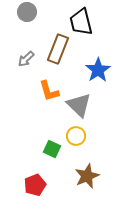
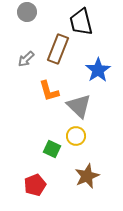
gray triangle: moved 1 px down
